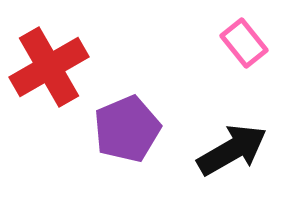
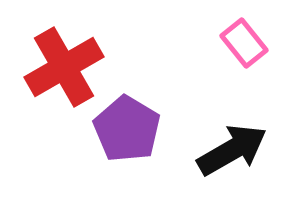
red cross: moved 15 px right
purple pentagon: rotated 18 degrees counterclockwise
